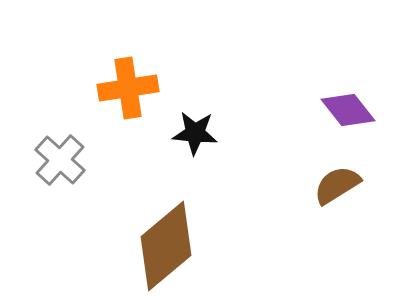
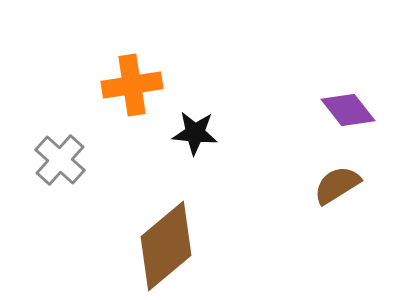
orange cross: moved 4 px right, 3 px up
